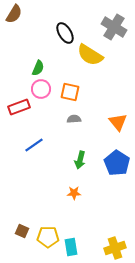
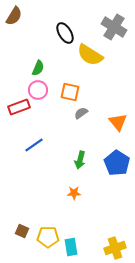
brown semicircle: moved 2 px down
pink circle: moved 3 px left, 1 px down
gray semicircle: moved 7 px right, 6 px up; rotated 32 degrees counterclockwise
